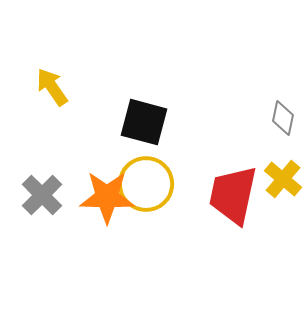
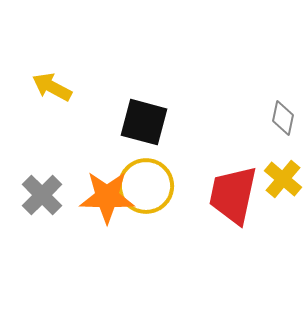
yellow arrow: rotated 27 degrees counterclockwise
yellow circle: moved 2 px down
